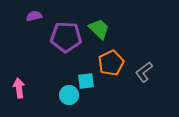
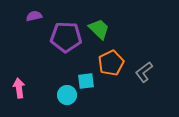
cyan circle: moved 2 px left
